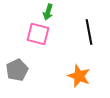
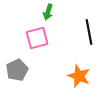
pink square: moved 1 px left, 4 px down; rotated 30 degrees counterclockwise
